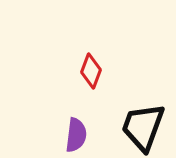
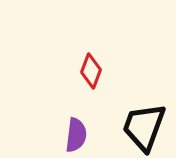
black trapezoid: moved 1 px right
